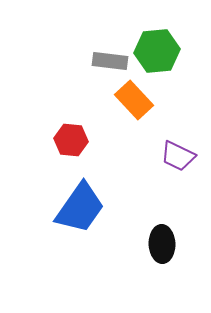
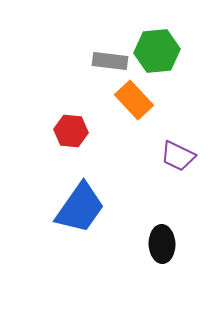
red hexagon: moved 9 px up
